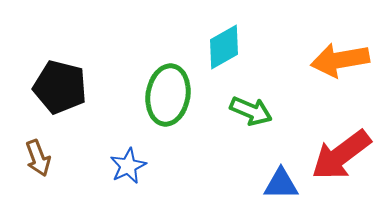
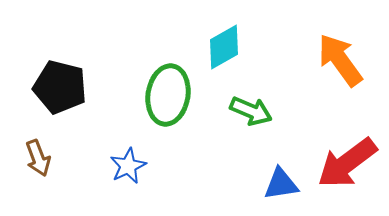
orange arrow: rotated 64 degrees clockwise
red arrow: moved 6 px right, 8 px down
blue triangle: rotated 9 degrees counterclockwise
